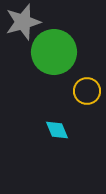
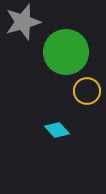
green circle: moved 12 px right
cyan diamond: rotated 20 degrees counterclockwise
